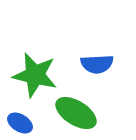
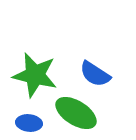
blue semicircle: moved 2 px left, 10 px down; rotated 36 degrees clockwise
blue ellipse: moved 9 px right; rotated 25 degrees counterclockwise
